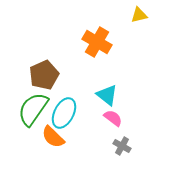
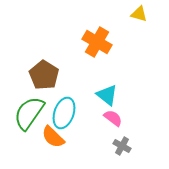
yellow triangle: moved 1 px up; rotated 30 degrees clockwise
brown pentagon: rotated 16 degrees counterclockwise
green semicircle: moved 4 px left, 4 px down
cyan ellipse: rotated 8 degrees counterclockwise
